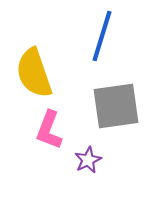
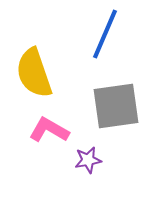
blue line: moved 3 px right, 2 px up; rotated 6 degrees clockwise
pink L-shape: rotated 99 degrees clockwise
purple star: rotated 16 degrees clockwise
